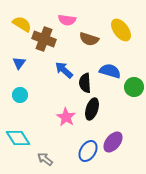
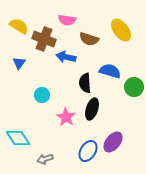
yellow semicircle: moved 3 px left, 2 px down
blue arrow: moved 2 px right, 13 px up; rotated 30 degrees counterclockwise
cyan circle: moved 22 px right
gray arrow: rotated 56 degrees counterclockwise
